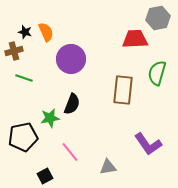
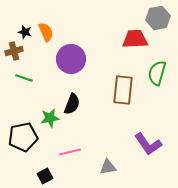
pink line: rotated 65 degrees counterclockwise
